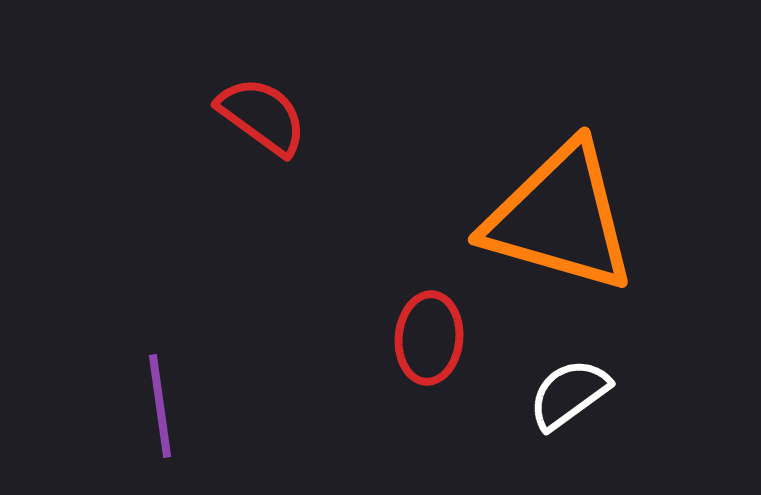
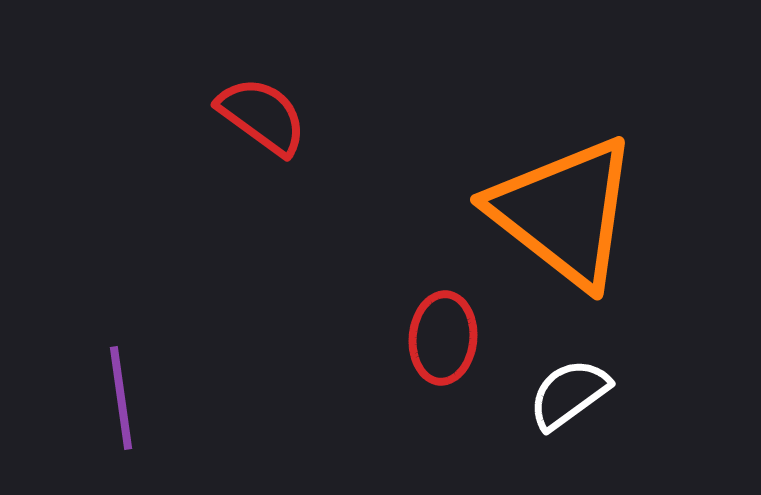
orange triangle: moved 4 px right, 6 px up; rotated 22 degrees clockwise
red ellipse: moved 14 px right
purple line: moved 39 px left, 8 px up
